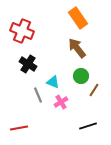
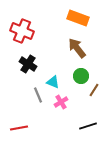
orange rectangle: rotated 35 degrees counterclockwise
